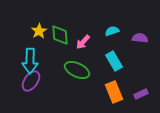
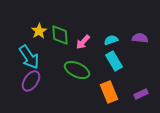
cyan semicircle: moved 1 px left, 9 px down
cyan arrow: moved 1 px left, 4 px up; rotated 35 degrees counterclockwise
orange rectangle: moved 5 px left
